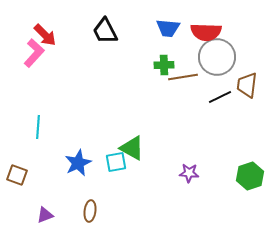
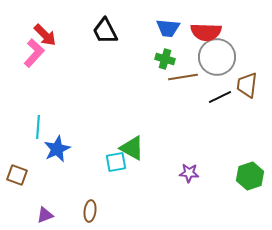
green cross: moved 1 px right, 6 px up; rotated 18 degrees clockwise
blue star: moved 21 px left, 14 px up
